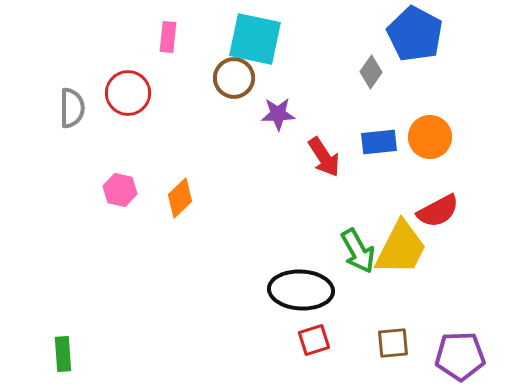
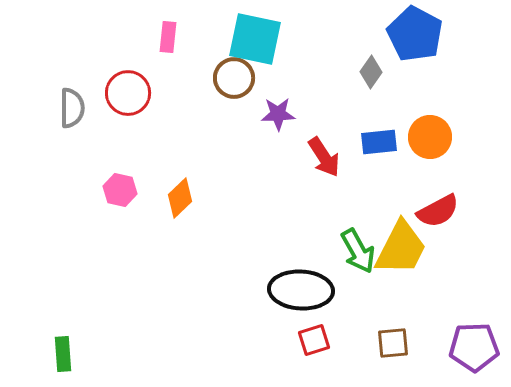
purple pentagon: moved 14 px right, 9 px up
